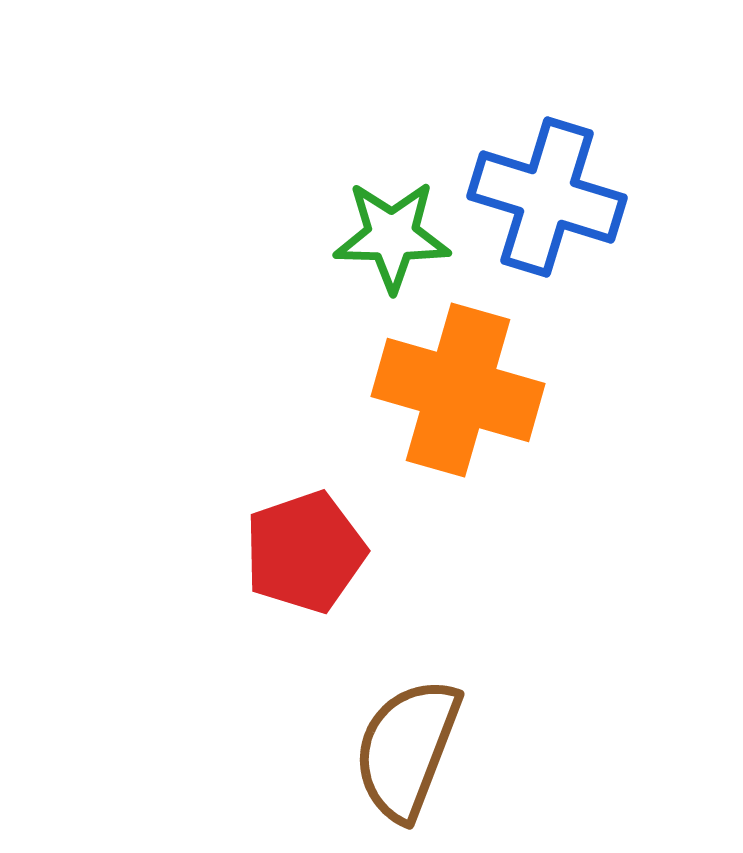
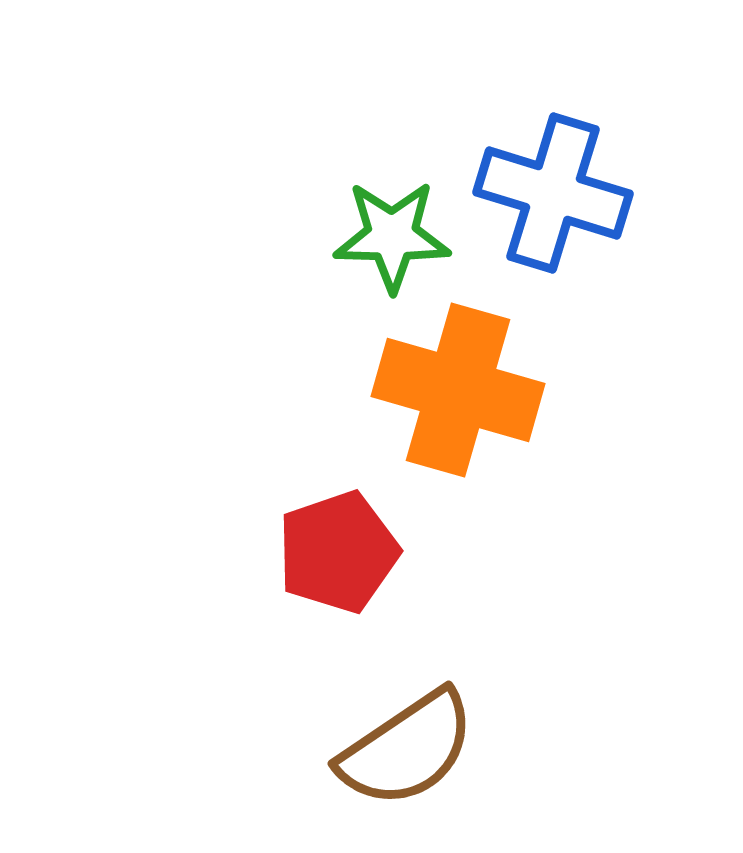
blue cross: moved 6 px right, 4 px up
red pentagon: moved 33 px right
brown semicircle: rotated 145 degrees counterclockwise
